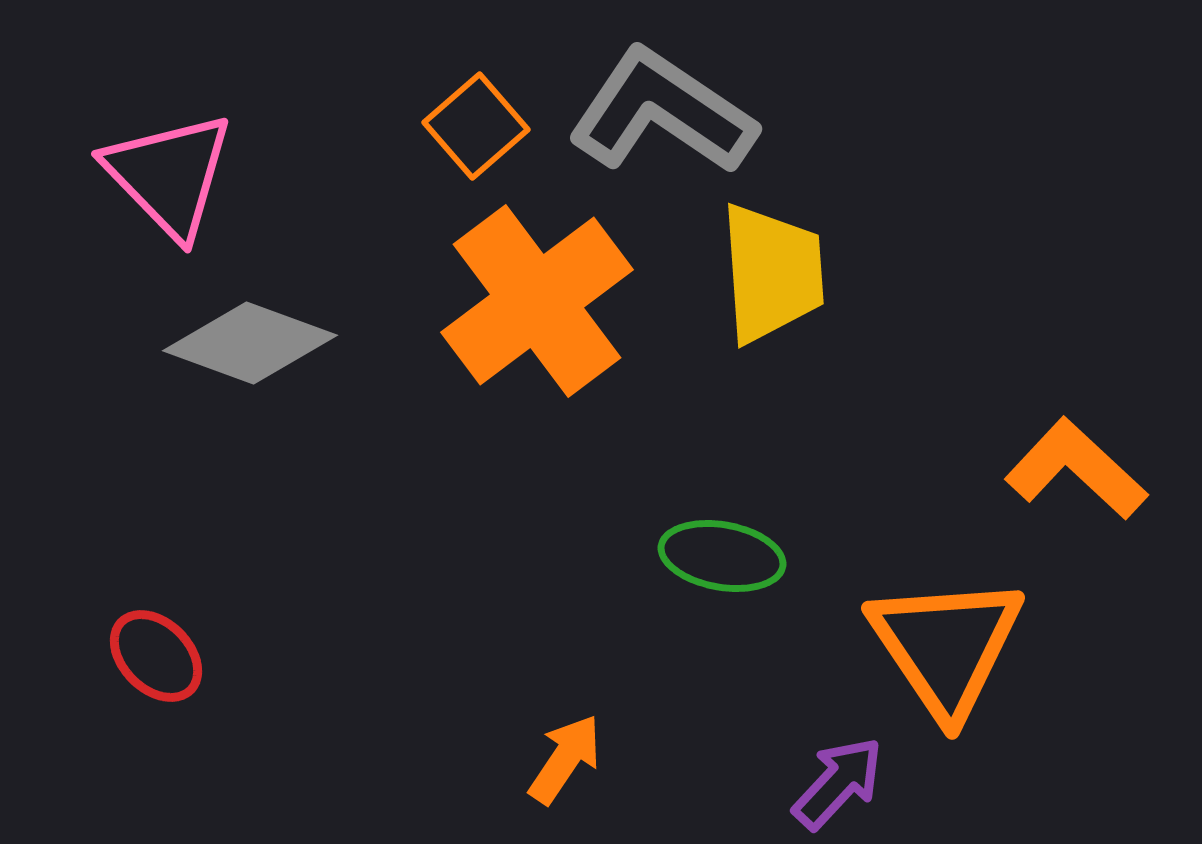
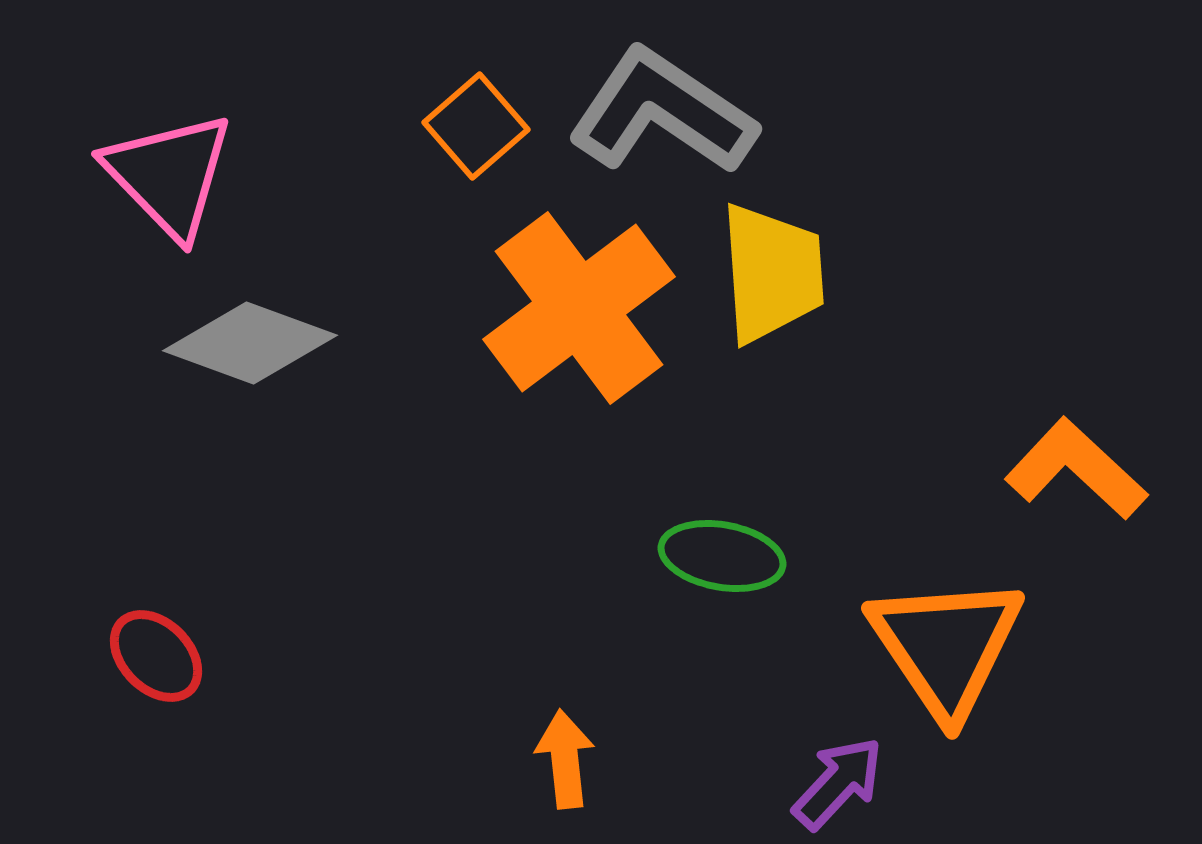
orange cross: moved 42 px right, 7 px down
orange arrow: rotated 40 degrees counterclockwise
